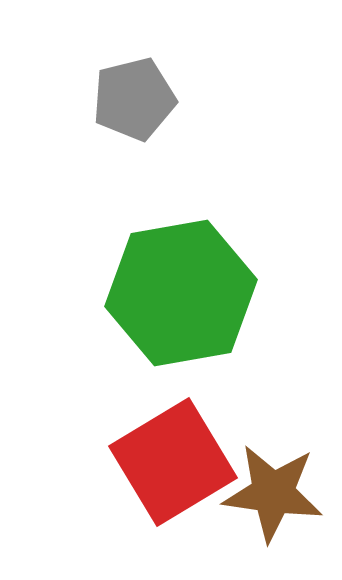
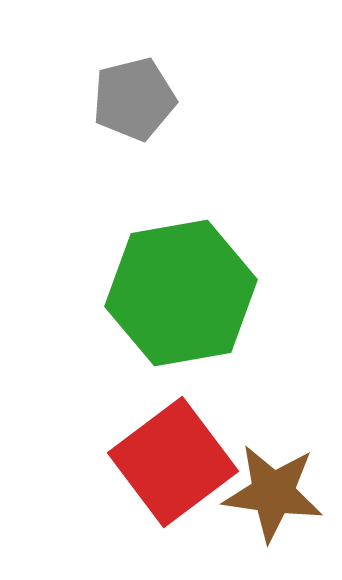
red square: rotated 6 degrees counterclockwise
